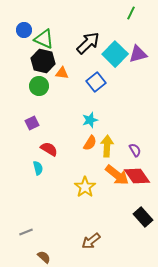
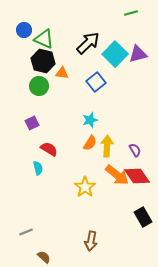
green line: rotated 48 degrees clockwise
black rectangle: rotated 12 degrees clockwise
brown arrow: rotated 42 degrees counterclockwise
